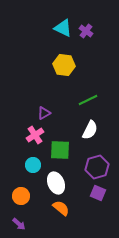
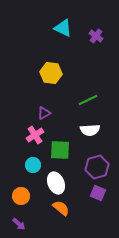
purple cross: moved 10 px right, 5 px down
yellow hexagon: moved 13 px left, 8 px down
white semicircle: rotated 60 degrees clockwise
